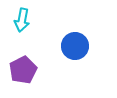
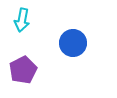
blue circle: moved 2 px left, 3 px up
